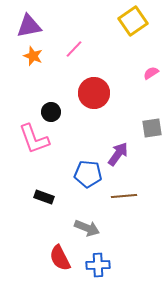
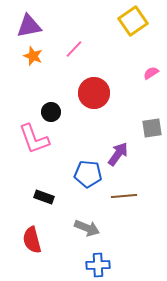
red semicircle: moved 28 px left, 18 px up; rotated 12 degrees clockwise
